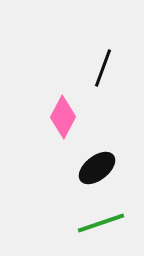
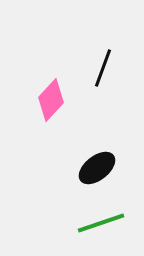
pink diamond: moved 12 px left, 17 px up; rotated 15 degrees clockwise
